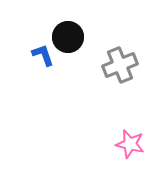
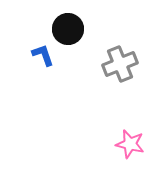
black circle: moved 8 px up
gray cross: moved 1 px up
